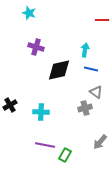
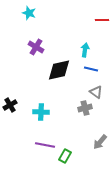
purple cross: rotated 14 degrees clockwise
green rectangle: moved 1 px down
